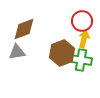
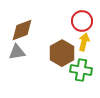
brown diamond: moved 2 px left, 1 px down
yellow arrow: moved 3 px down
brown hexagon: rotated 10 degrees counterclockwise
green cross: moved 10 px down
